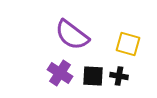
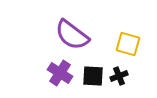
black cross: rotated 30 degrees counterclockwise
